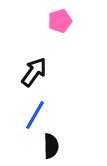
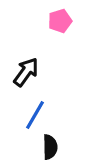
black arrow: moved 8 px left
black semicircle: moved 1 px left, 1 px down
